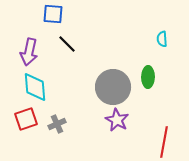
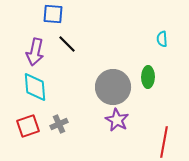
purple arrow: moved 6 px right
red square: moved 2 px right, 7 px down
gray cross: moved 2 px right
